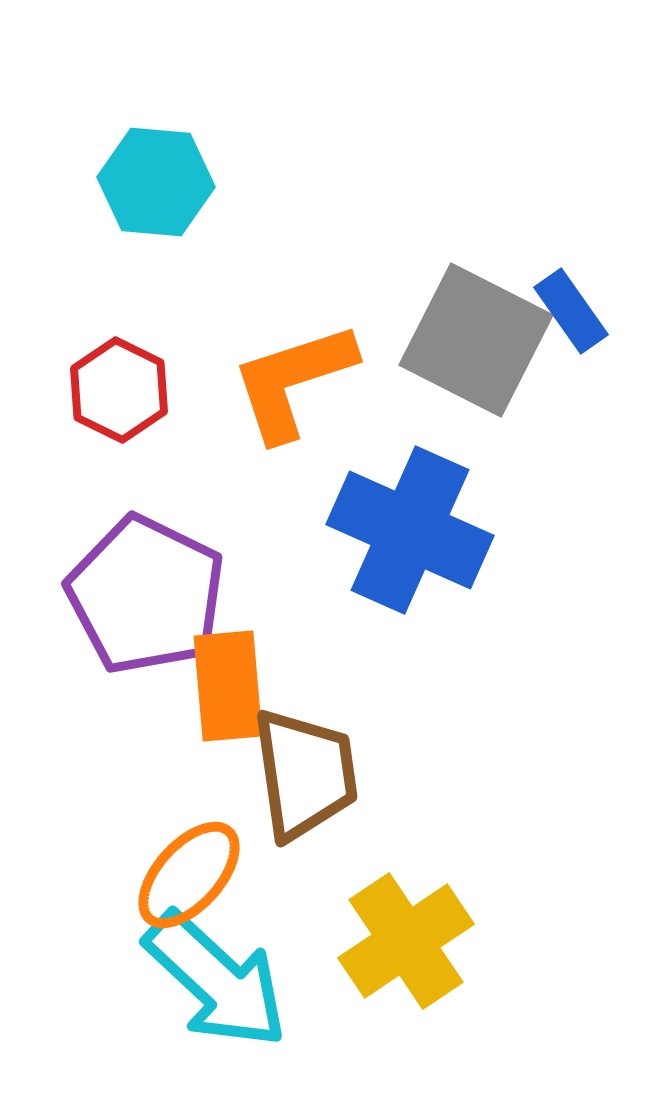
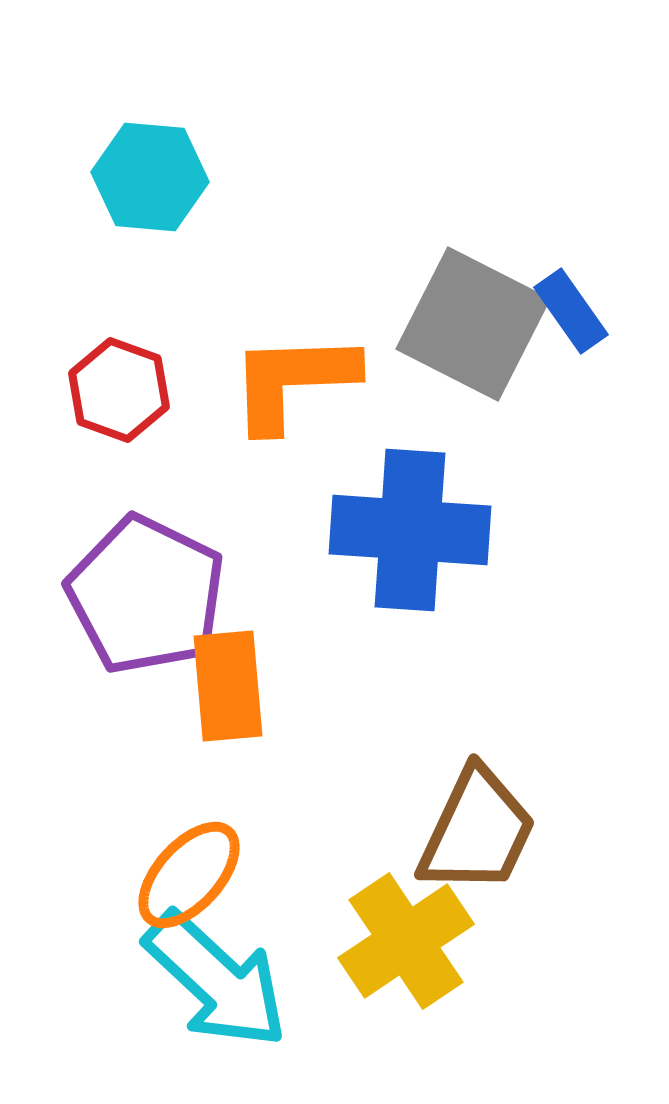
cyan hexagon: moved 6 px left, 5 px up
gray square: moved 3 px left, 16 px up
orange L-shape: rotated 16 degrees clockwise
red hexagon: rotated 6 degrees counterclockwise
blue cross: rotated 20 degrees counterclockwise
brown trapezoid: moved 172 px right, 57 px down; rotated 33 degrees clockwise
